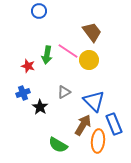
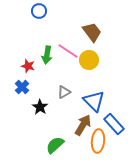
blue cross: moved 1 px left, 6 px up; rotated 24 degrees counterclockwise
blue rectangle: rotated 20 degrees counterclockwise
green semicircle: moved 3 px left; rotated 108 degrees clockwise
